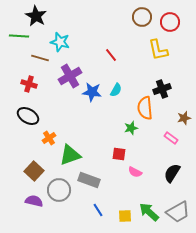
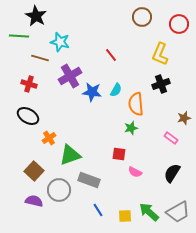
red circle: moved 9 px right, 2 px down
yellow L-shape: moved 2 px right, 4 px down; rotated 35 degrees clockwise
black cross: moved 1 px left, 5 px up
orange semicircle: moved 9 px left, 4 px up
